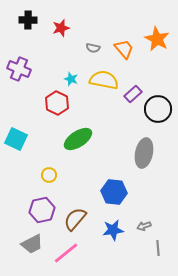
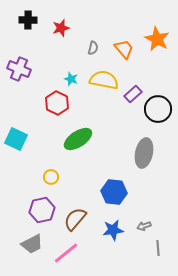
gray semicircle: rotated 88 degrees counterclockwise
yellow circle: moved 2 px right, 2 px down
